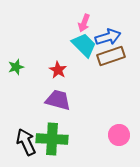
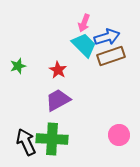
blue arrow: moved 1 px left
green star: moved 2 px right, 1 px up
purple trapezoid: rotated 44 degrees counterclockwise
